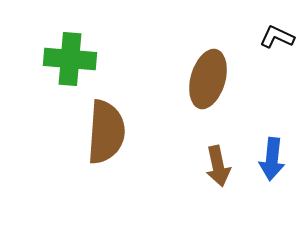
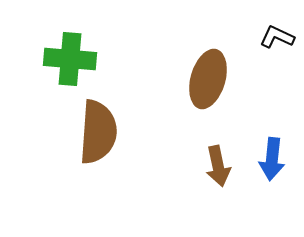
brown semicircle: moved 8 px left
